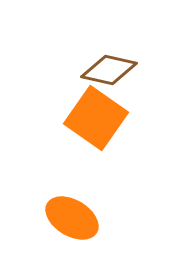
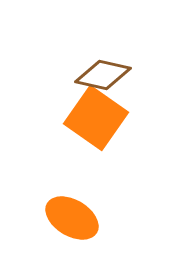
brown diamond: moved 6 px left, 5 px down
